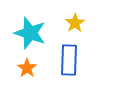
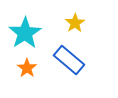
cyan star: moved 5 px left; rotated 20 degrees clockwise
blue rectangle: rotated 52 degrees counterclockwise
